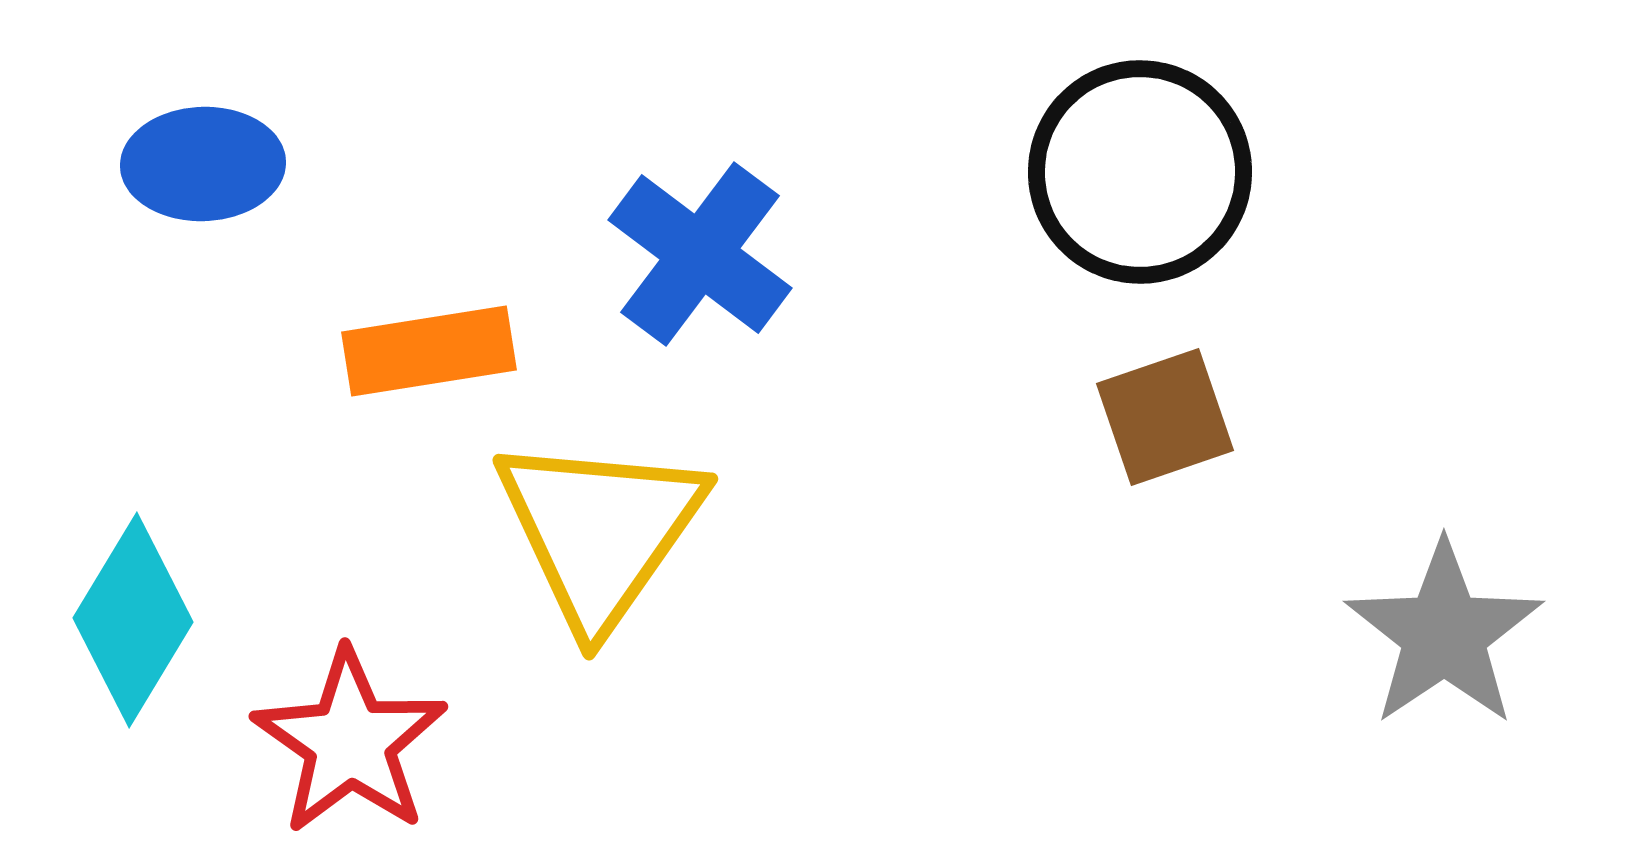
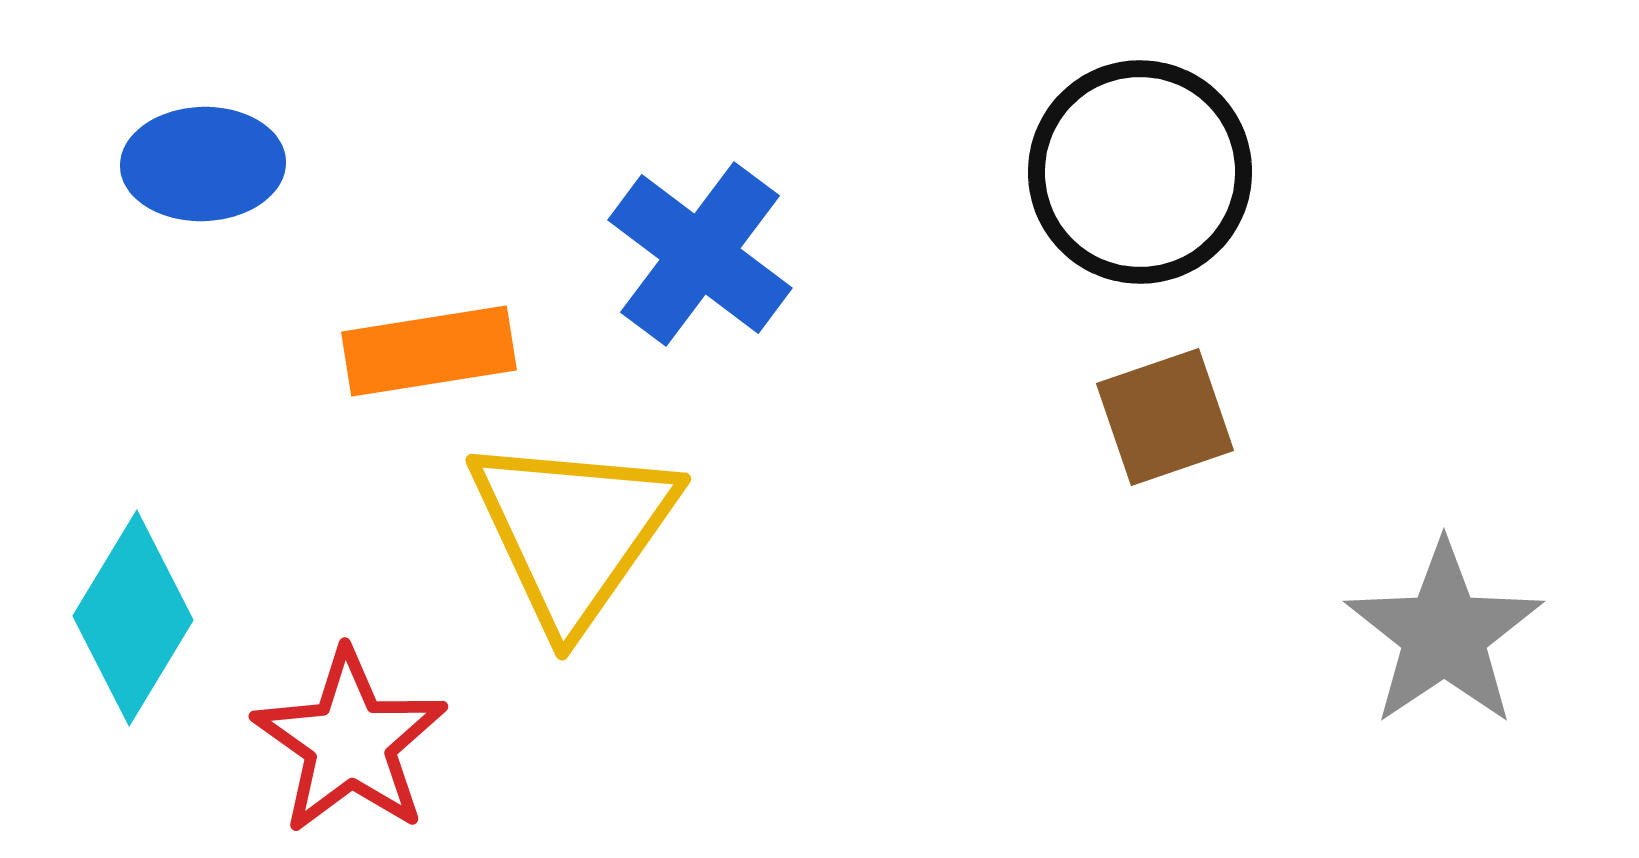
yellow triangle: moved 27 px left
cyan diamond: moved 2 px up
